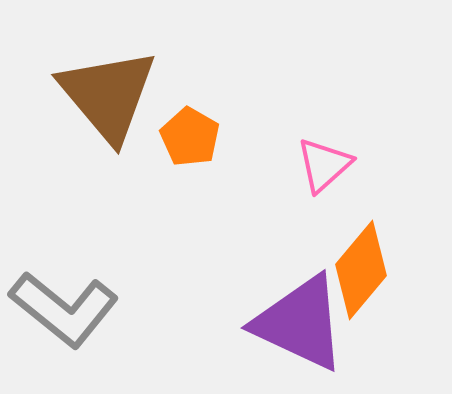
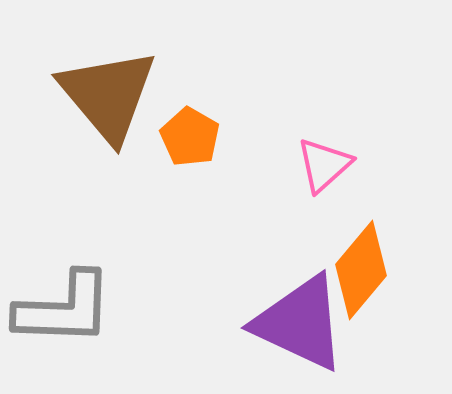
gray L-shape: rotated 37 degrees counterclockwise
